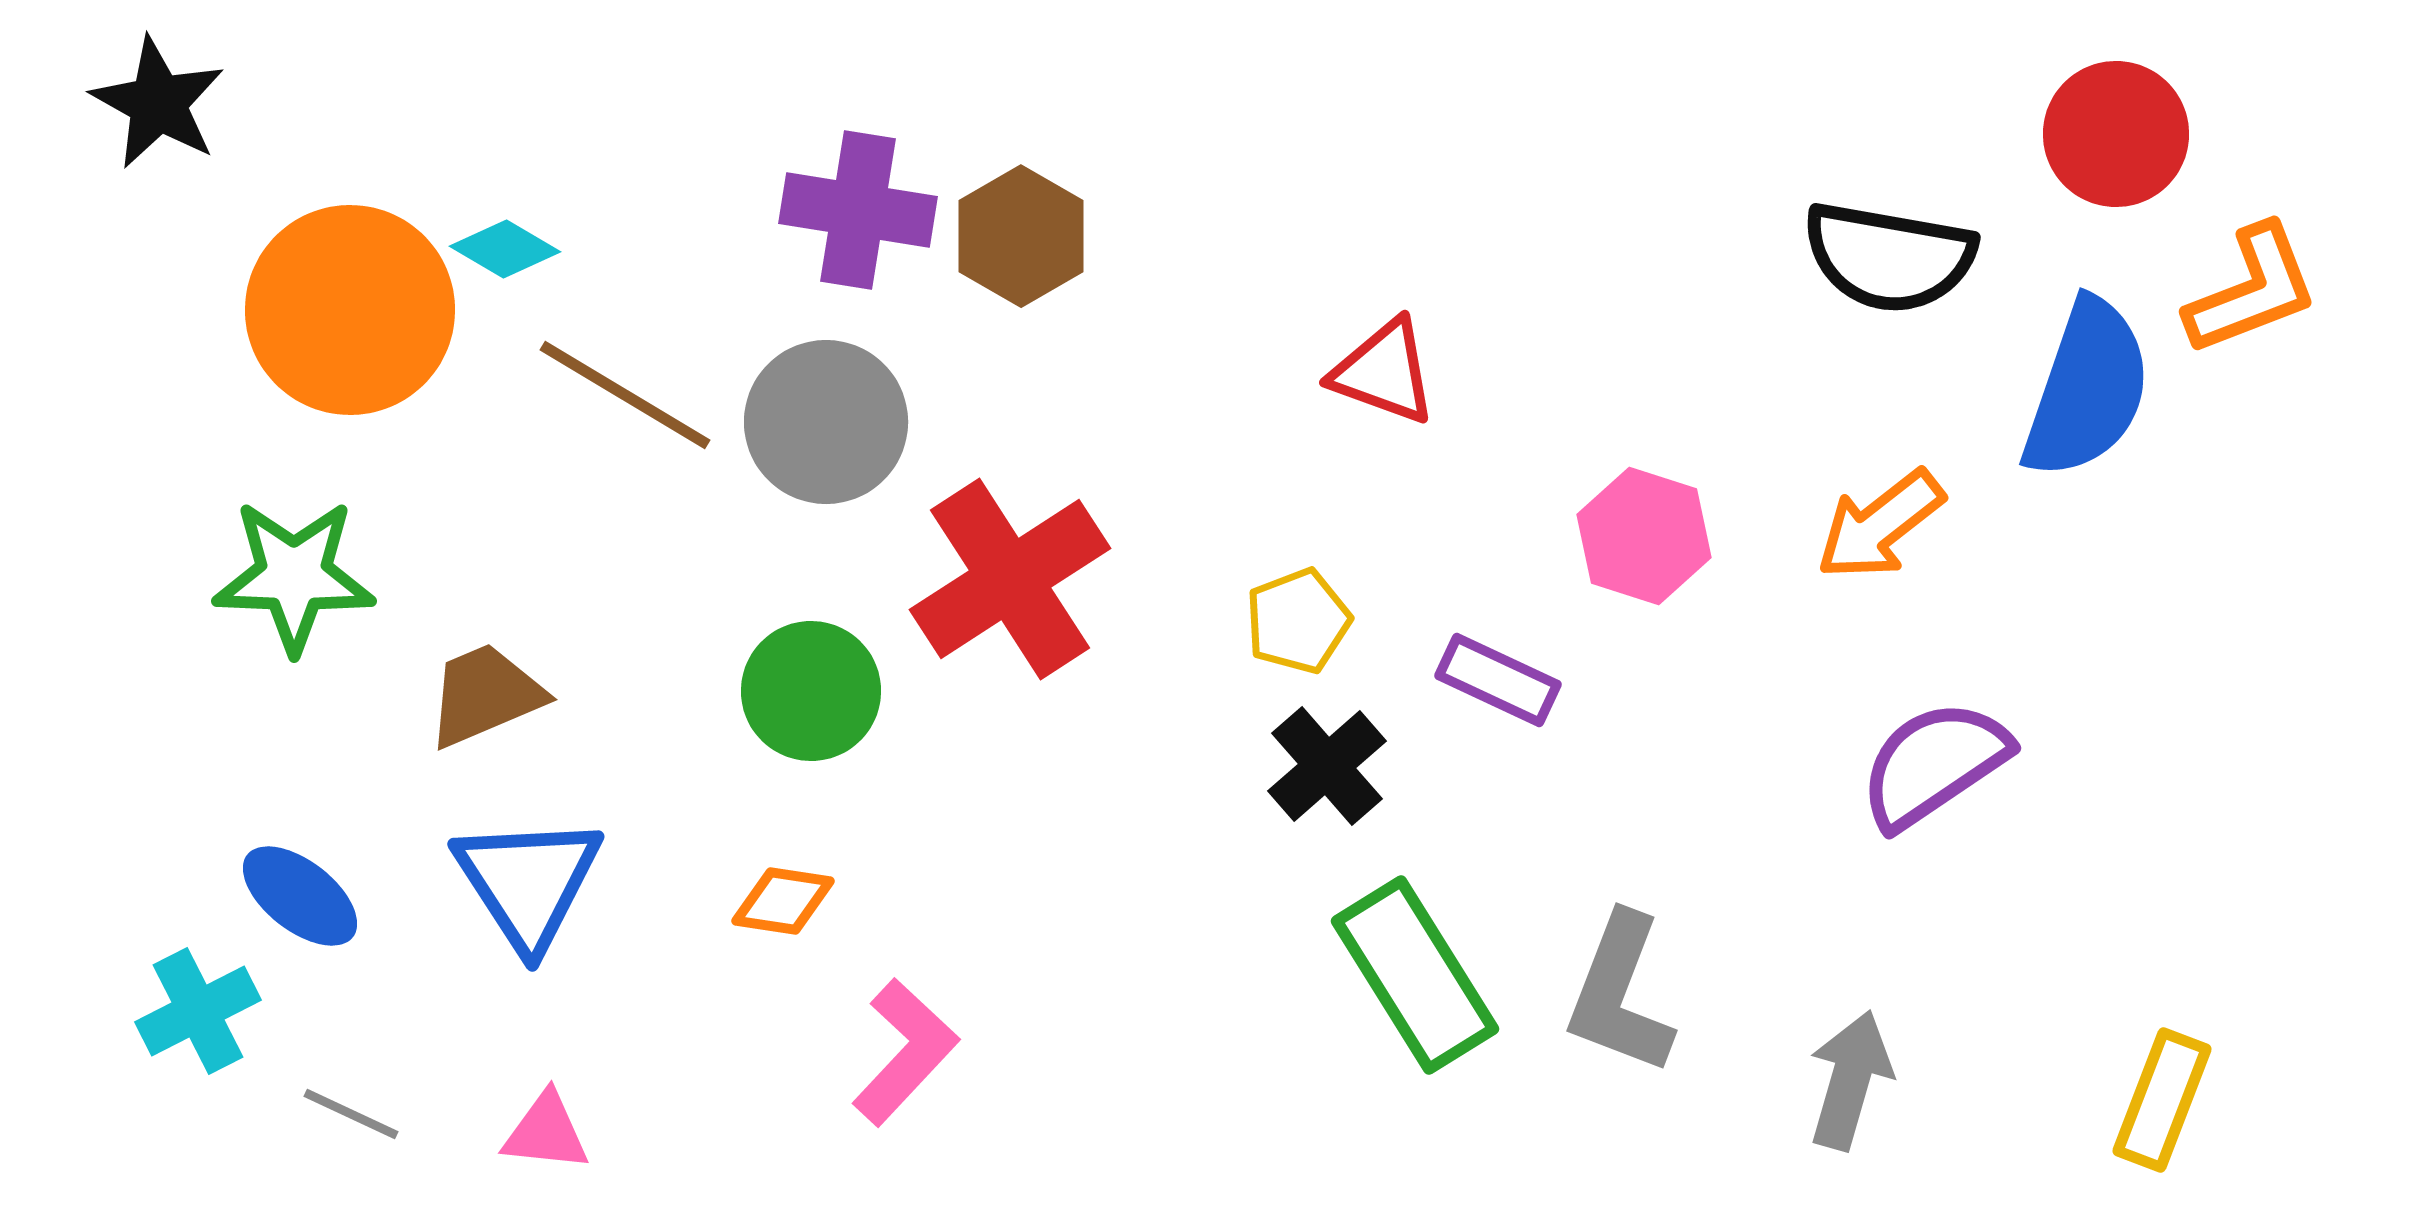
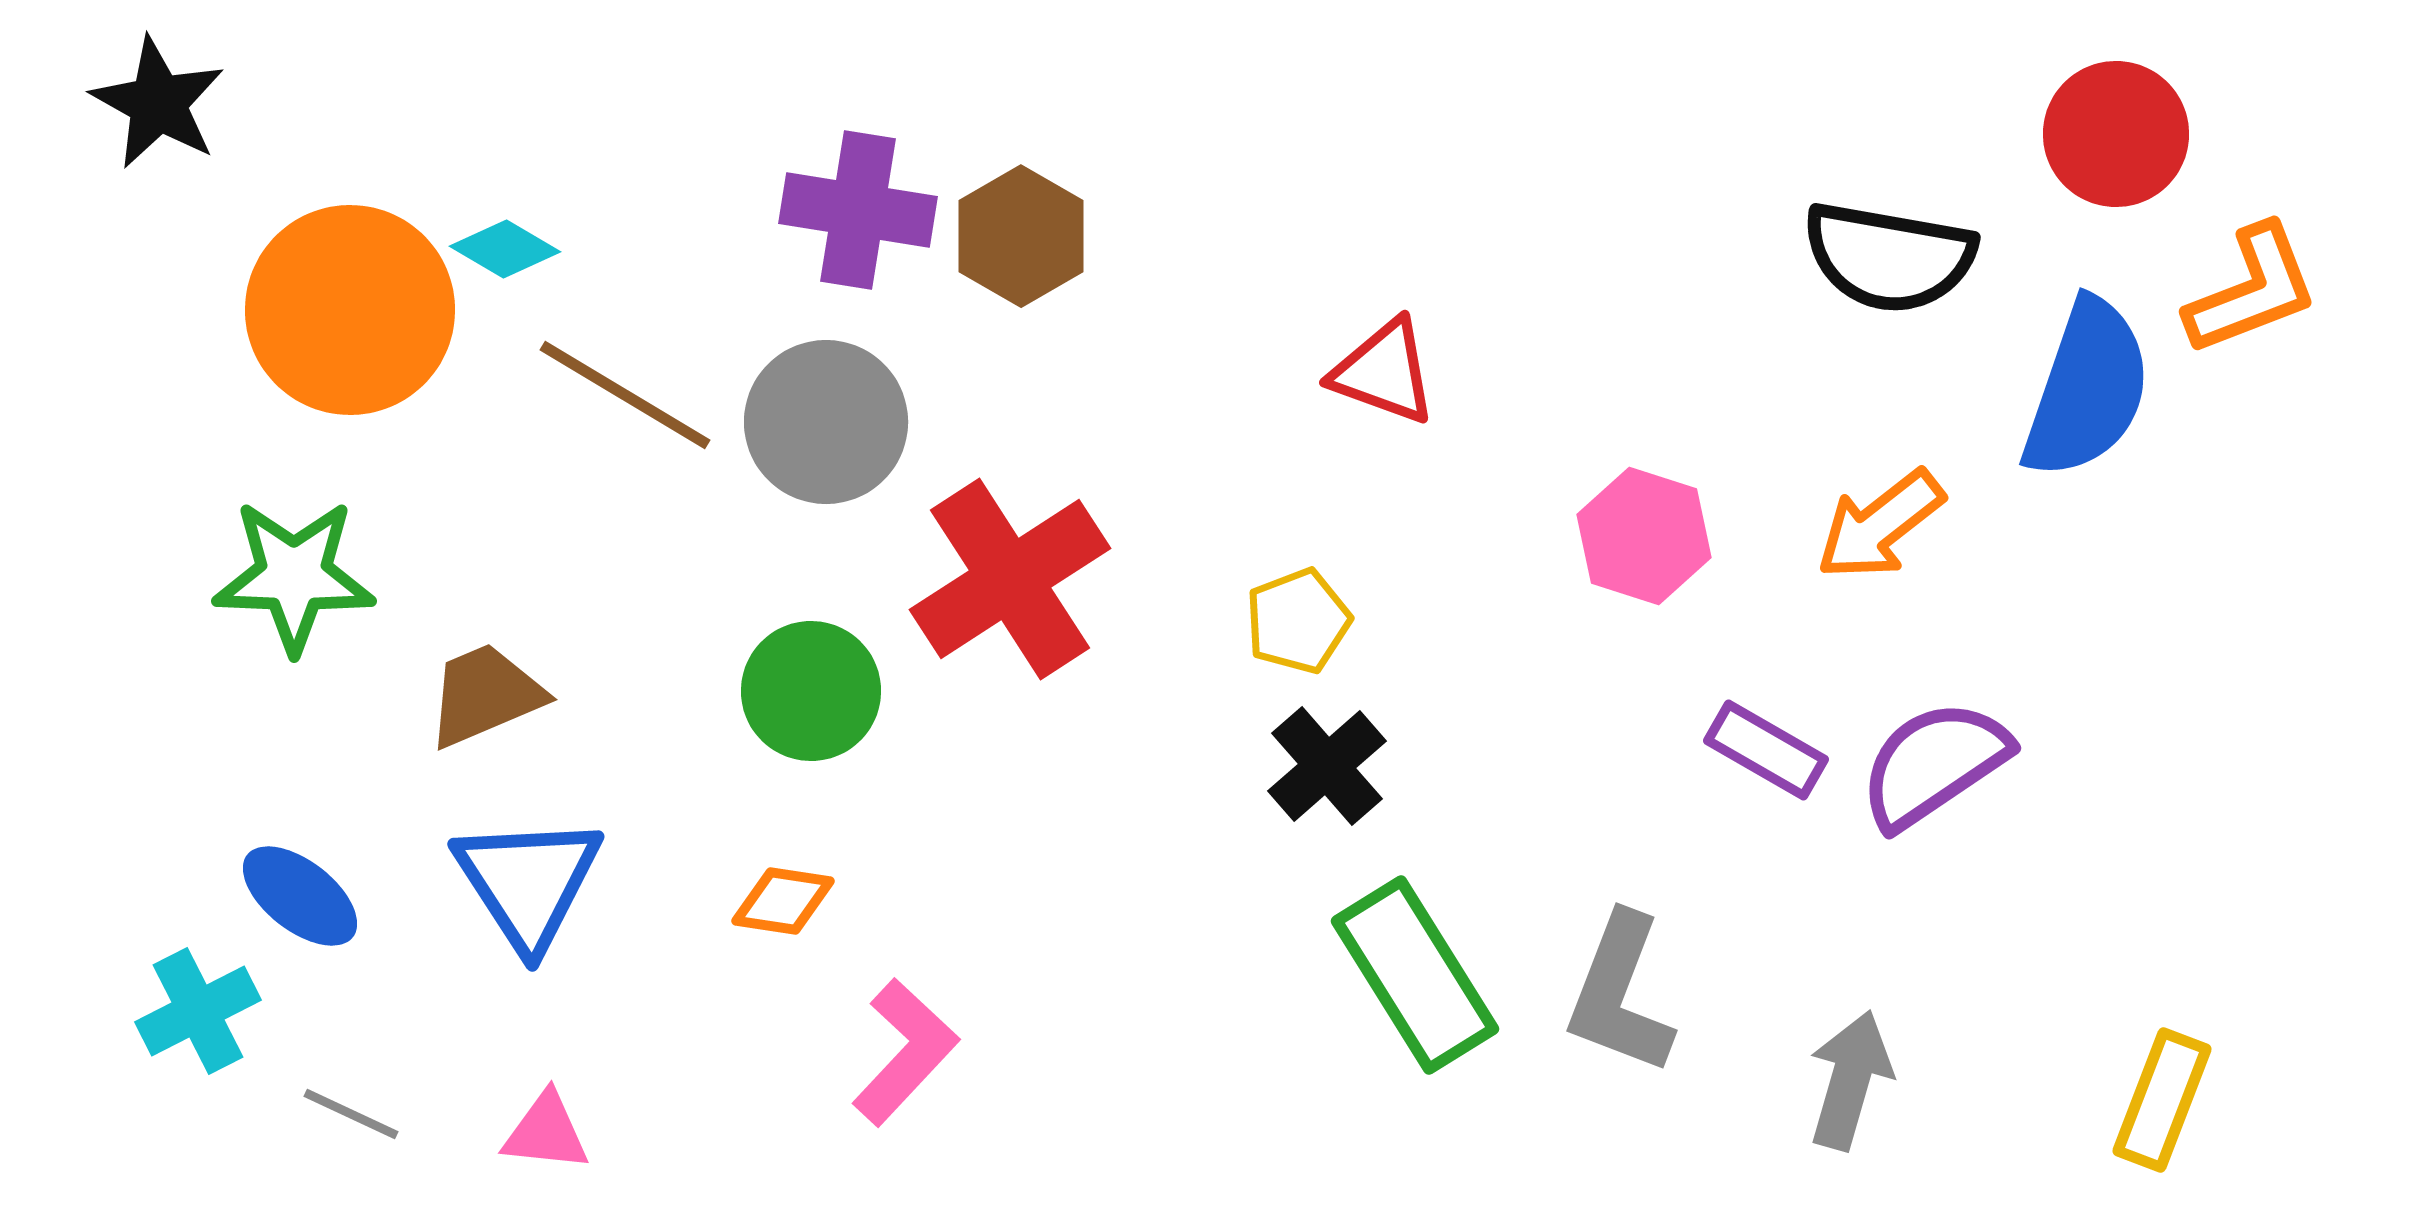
purple rectangle: moved 268 px right, 70 px down; rotated 5 degrees clockwise
